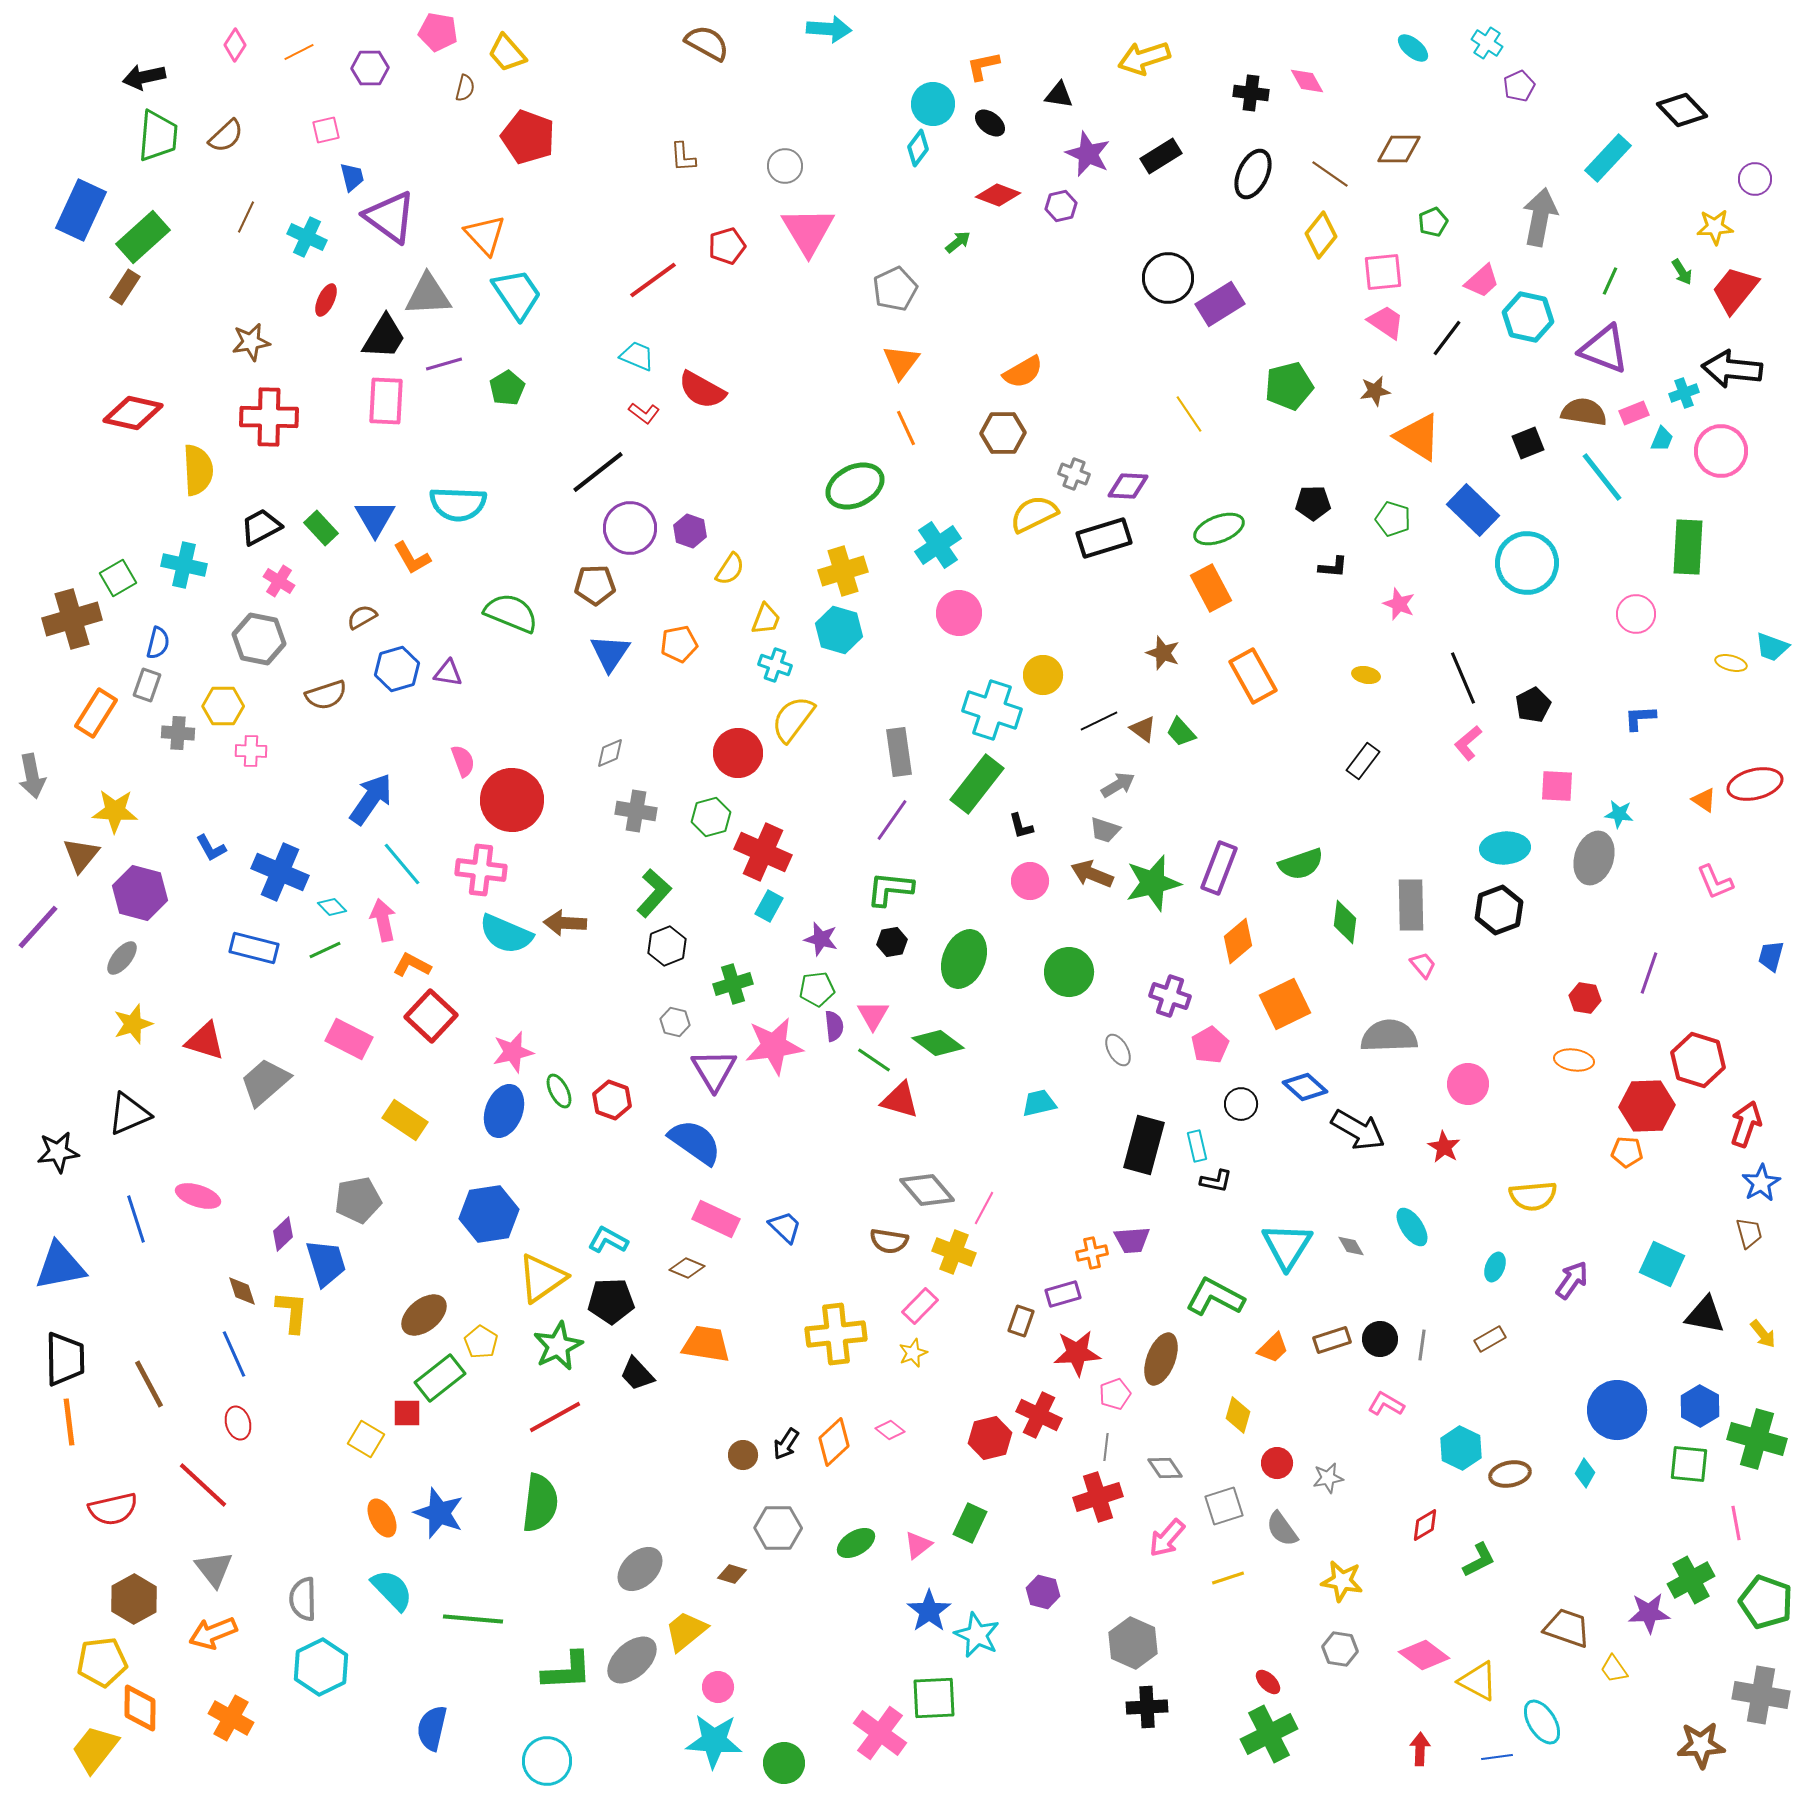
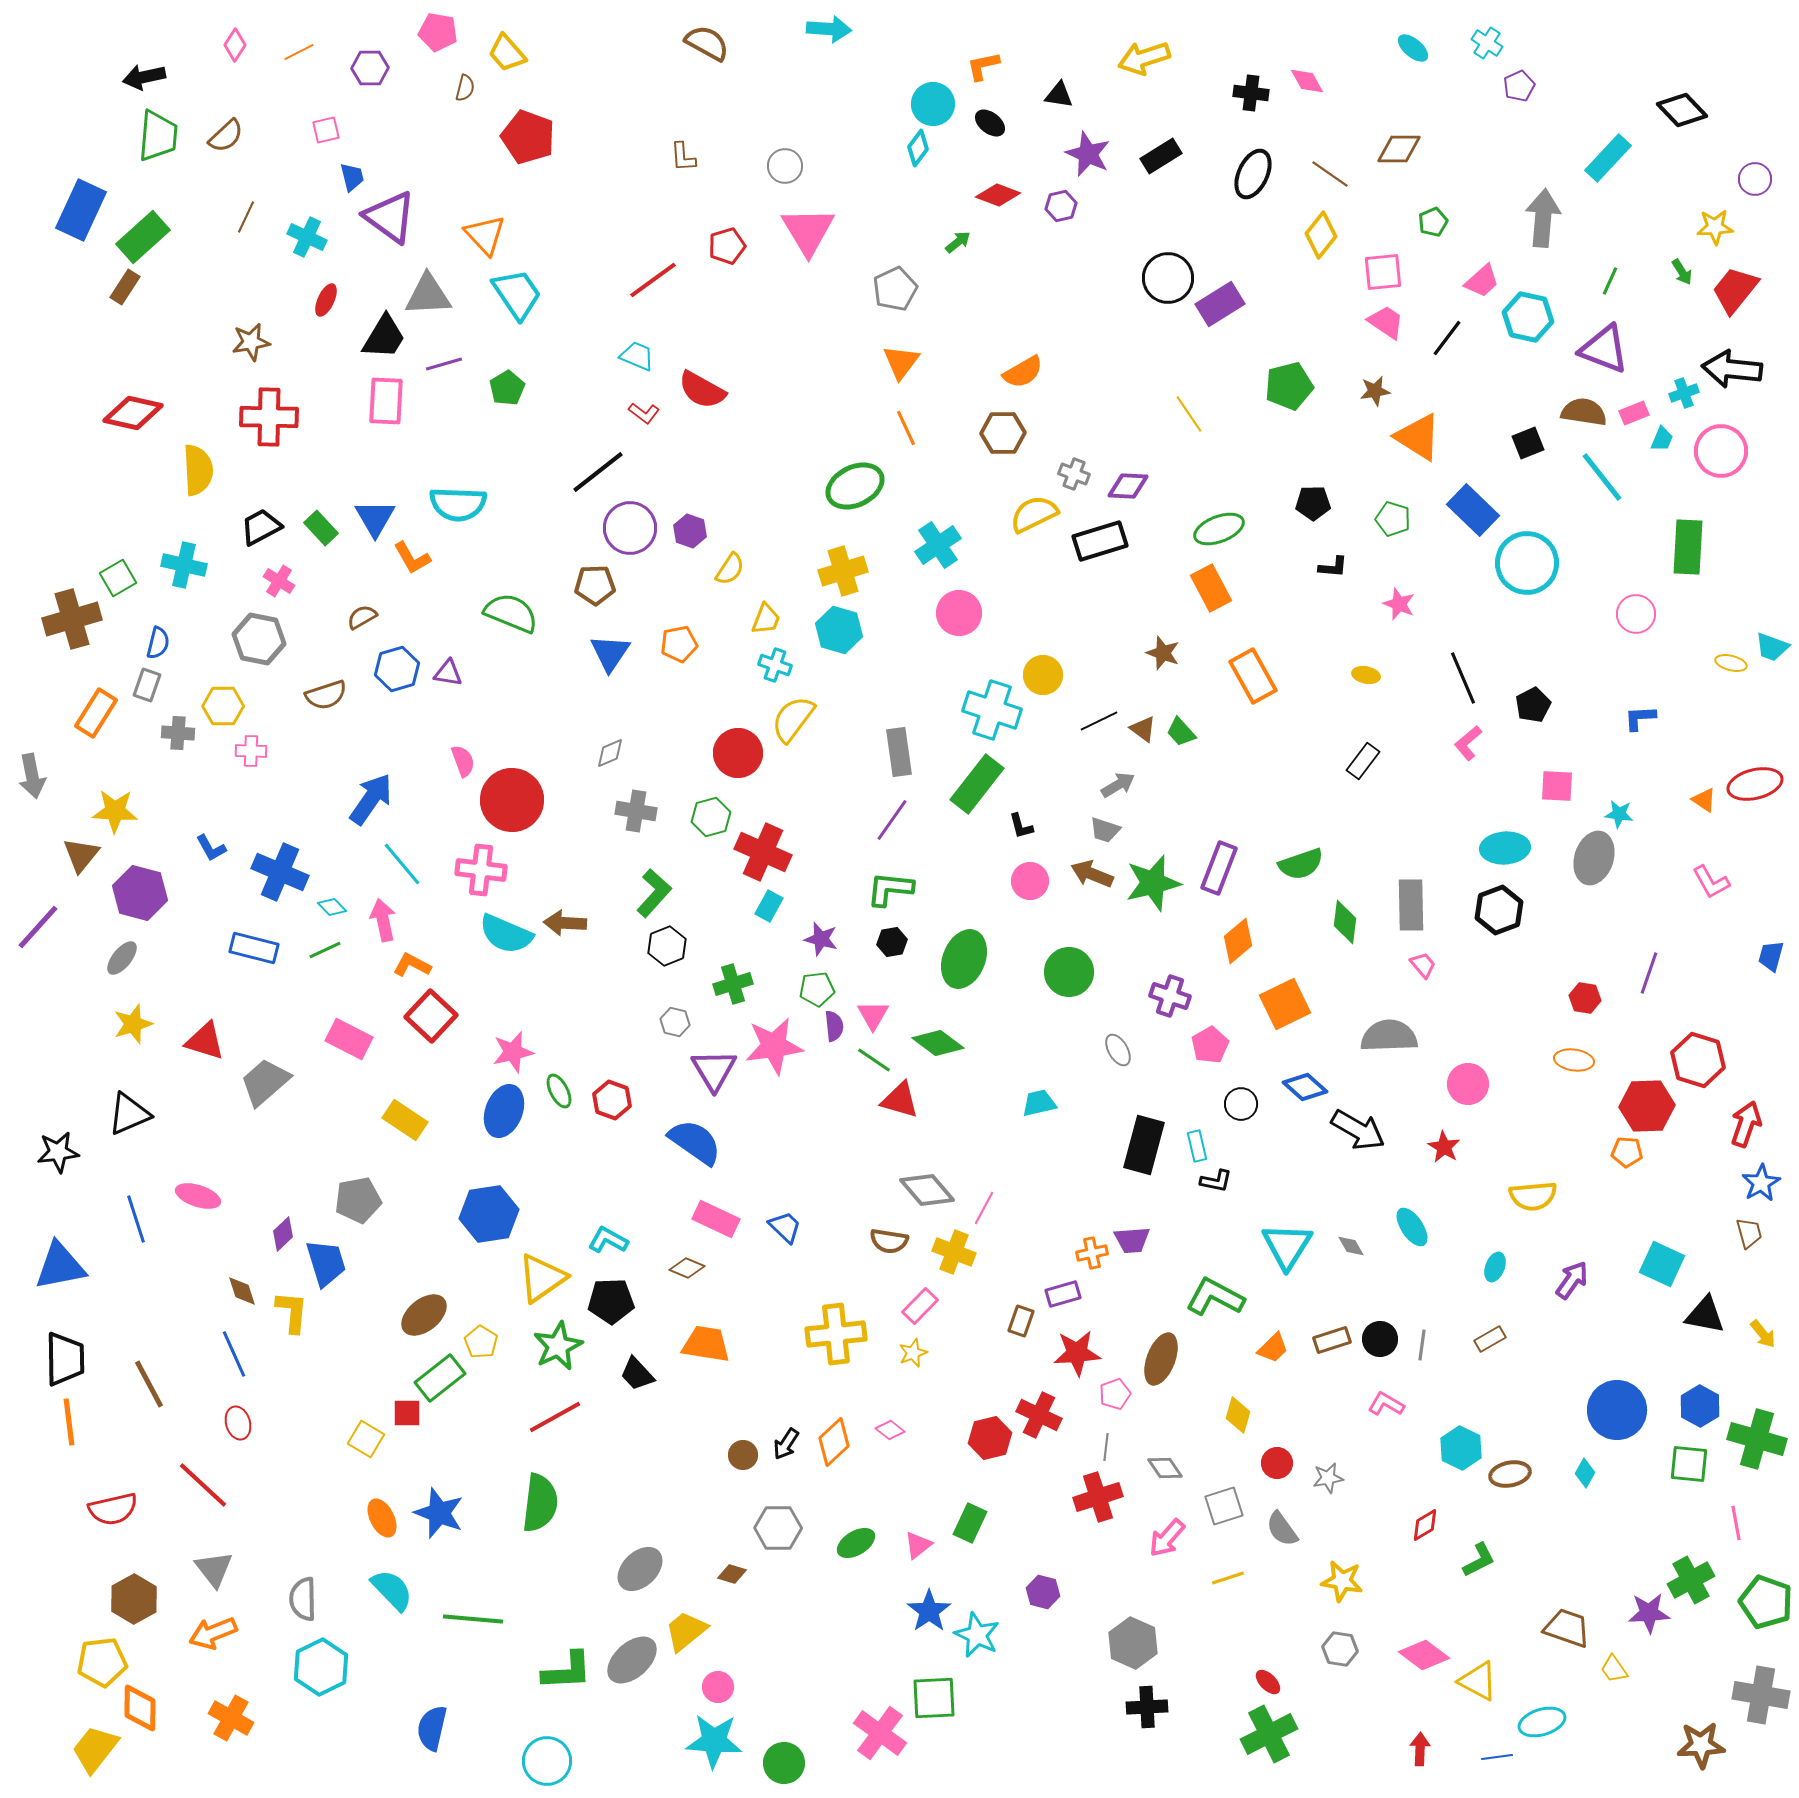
gray arrow at (1540, 217): moved 3 px right, 1 px down; rotated 6 degrees counterclockwise
black rectangle at (1104, 538): moved 4 px left, 3 px down
pink L-shape at (1715, 882): moved 4 px left; rotated 6 degrees counterclockwise
cyan ellipse at (1542, 1722): rotated 75 degrees counterclockwise
